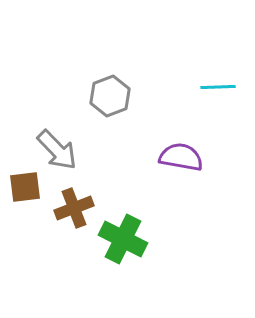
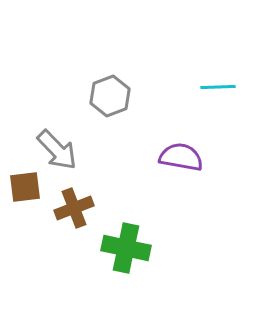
green cross: moved 3 px right, 9 px down; rotated 15 degrees counterclockwise
